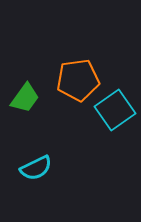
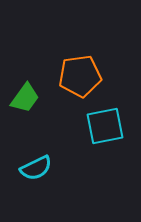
orange pentagon: moved 2 px right, 4 px up
cyan square: moved 10 px left, 16 px down; rotated 24 degrees clockwise
